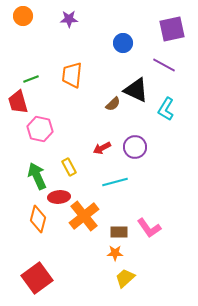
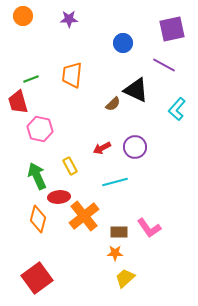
cyan L-shape: moved 11 px right; rotated 10 degrees clockwise
yellow rectangle: moved 1 px right, 1 px up
